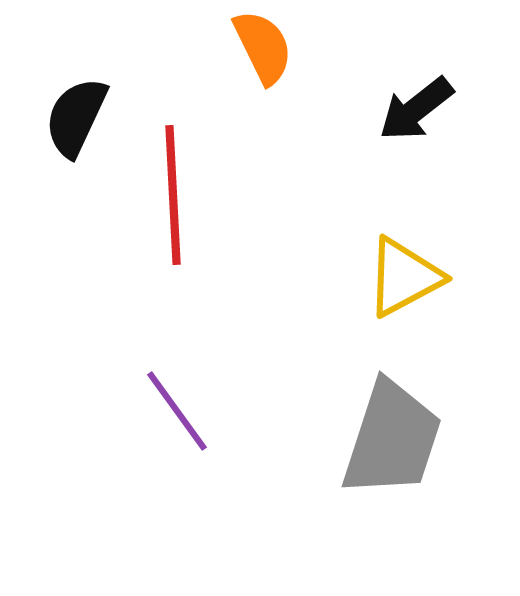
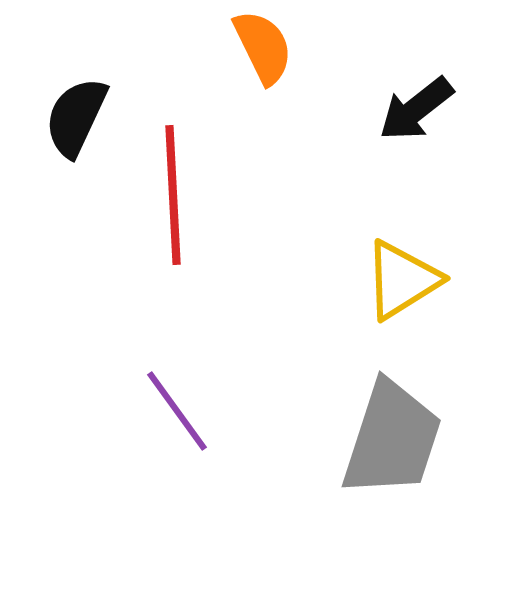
yellow triangle: moved 2 px left, 3 px down; rotated 4 degrees counterclockwise
